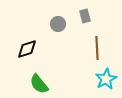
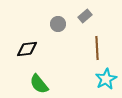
gray rectangle: rotated 64 degrees clockwise
black diamond: rotated 10 degrees clockwise
